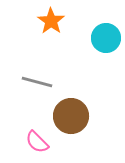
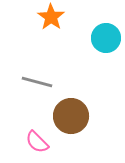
orange star: moved 4 px up
